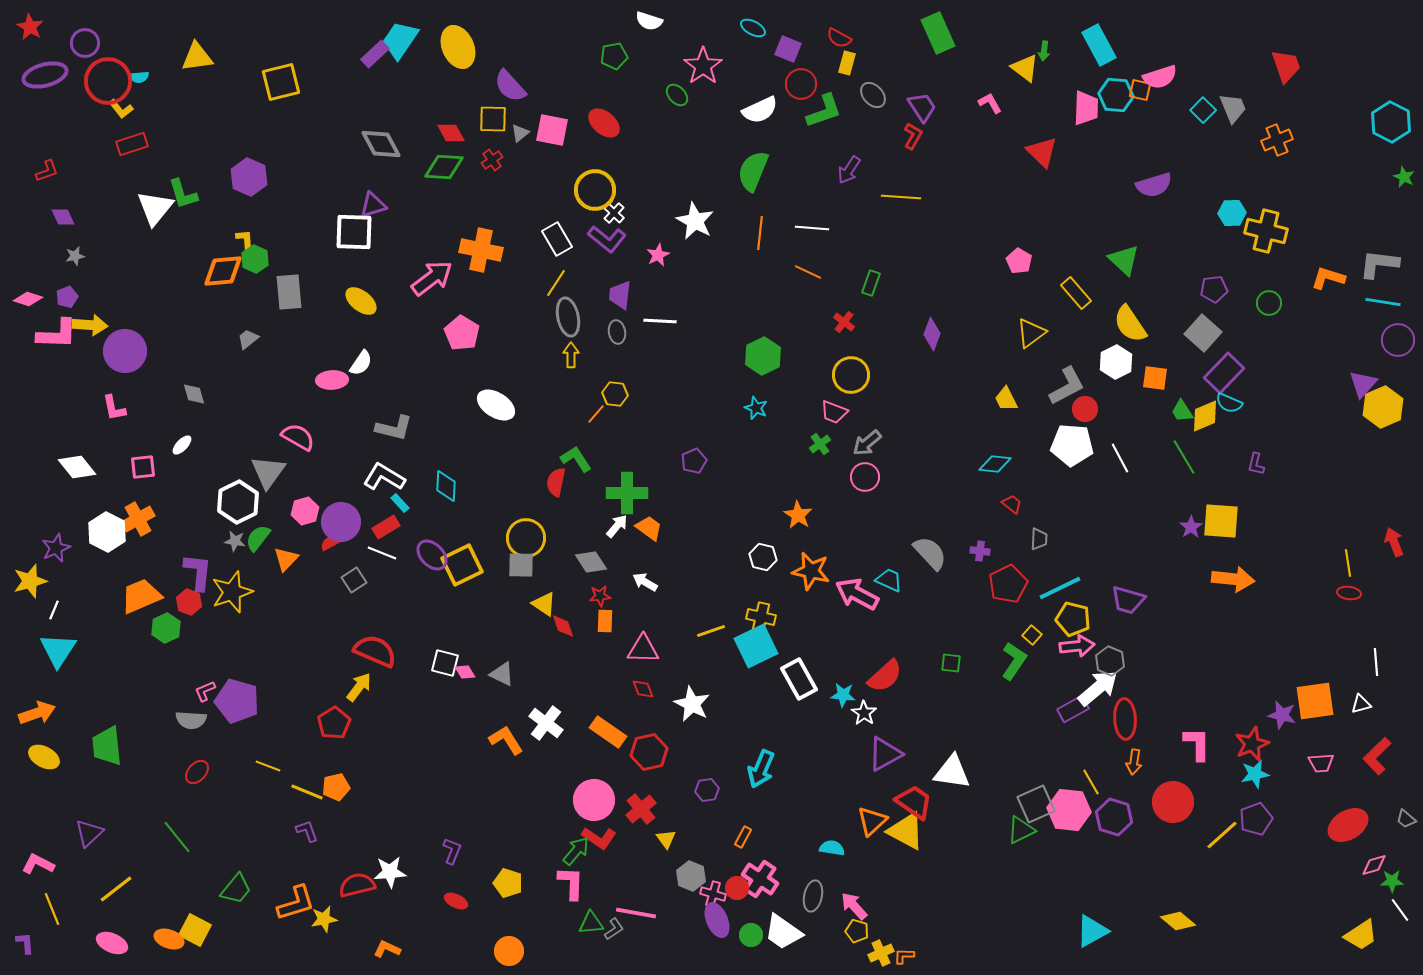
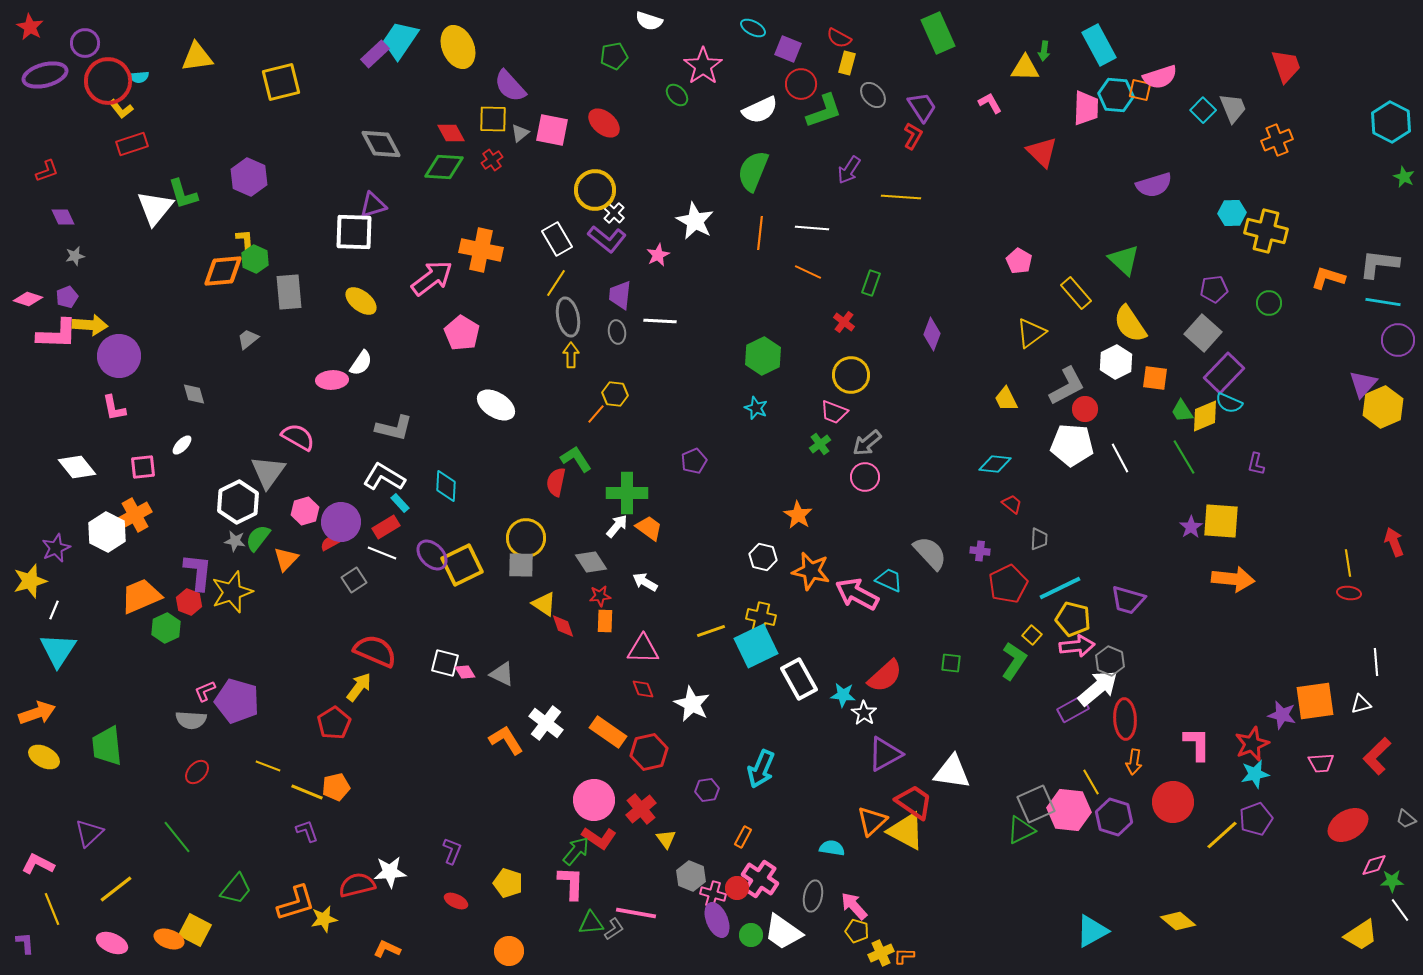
yellow triangle at (1025, 68): rotated 36 degrees counterclockwise
purple circle at (125, 351): moved 6 px left, 5 px down
orange cross at (138, 519): moved 3 px left, 4 px up
